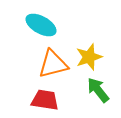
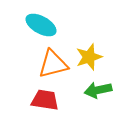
green arrow: rotated 64 degrees counterclockwise
